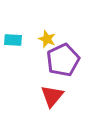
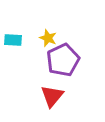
yellow star: moved 1 px right, 1 px up
